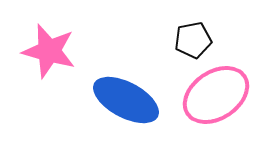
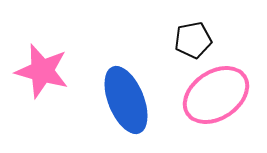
pink star: moved 7 px left, 20 px down
blue ellipse: rotated 40 degrees clockwise
